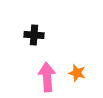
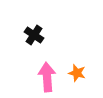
black cross: rotated 30 degrees clockwise
